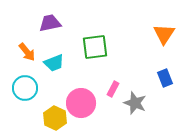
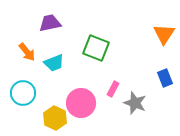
green square: moved 1 px right, 1 px down; rotated 28 degrees clockwise
cyan circle: moved 2 px left, 5 px down
